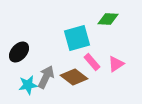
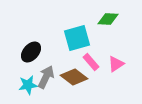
black ellipse: moved 12 px right
pink rectangle: moved 1 px left
